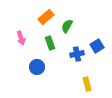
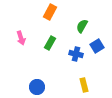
orange rectangle: moved 4 px right, 5 px up; rotated 21 degrees counterclockwise
green semicircle: moved 15 px right
green rectangle: rotated 48 degrees clockwise
blue cross: moved 1 px left; rotated 24 degrees clockwise
blue circle: moved 20 px down
yellow rectangle: moved 3 px left, 1 px down
